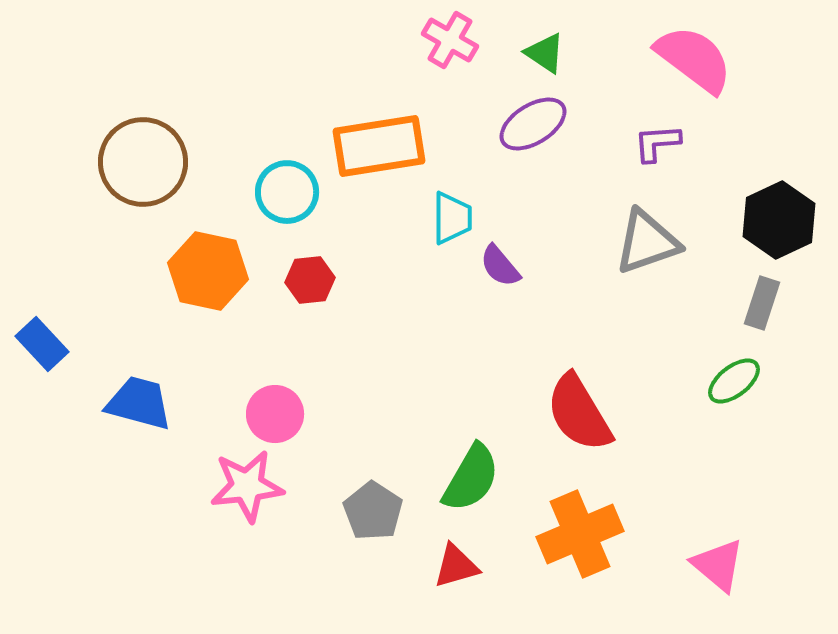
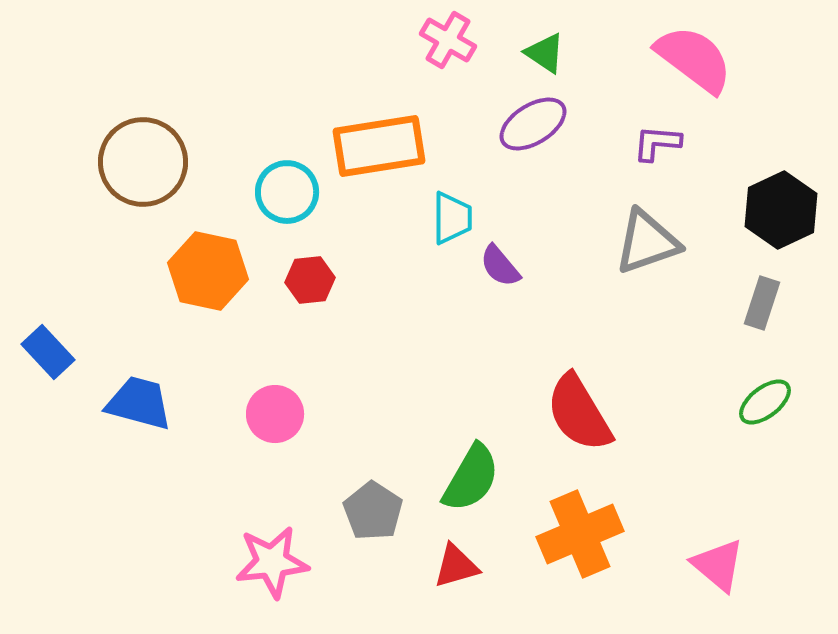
pink cross: moved 2 px left
purple L-shape: rotated 9 degrees clockwise
black hexagon: moved 2 px right, 10 px up
blue rectangle: moved 6 px right, 8 px down
green ellipse: moved 31 px right, 21 px down
pink star: moved 25 px right, 76 px down
